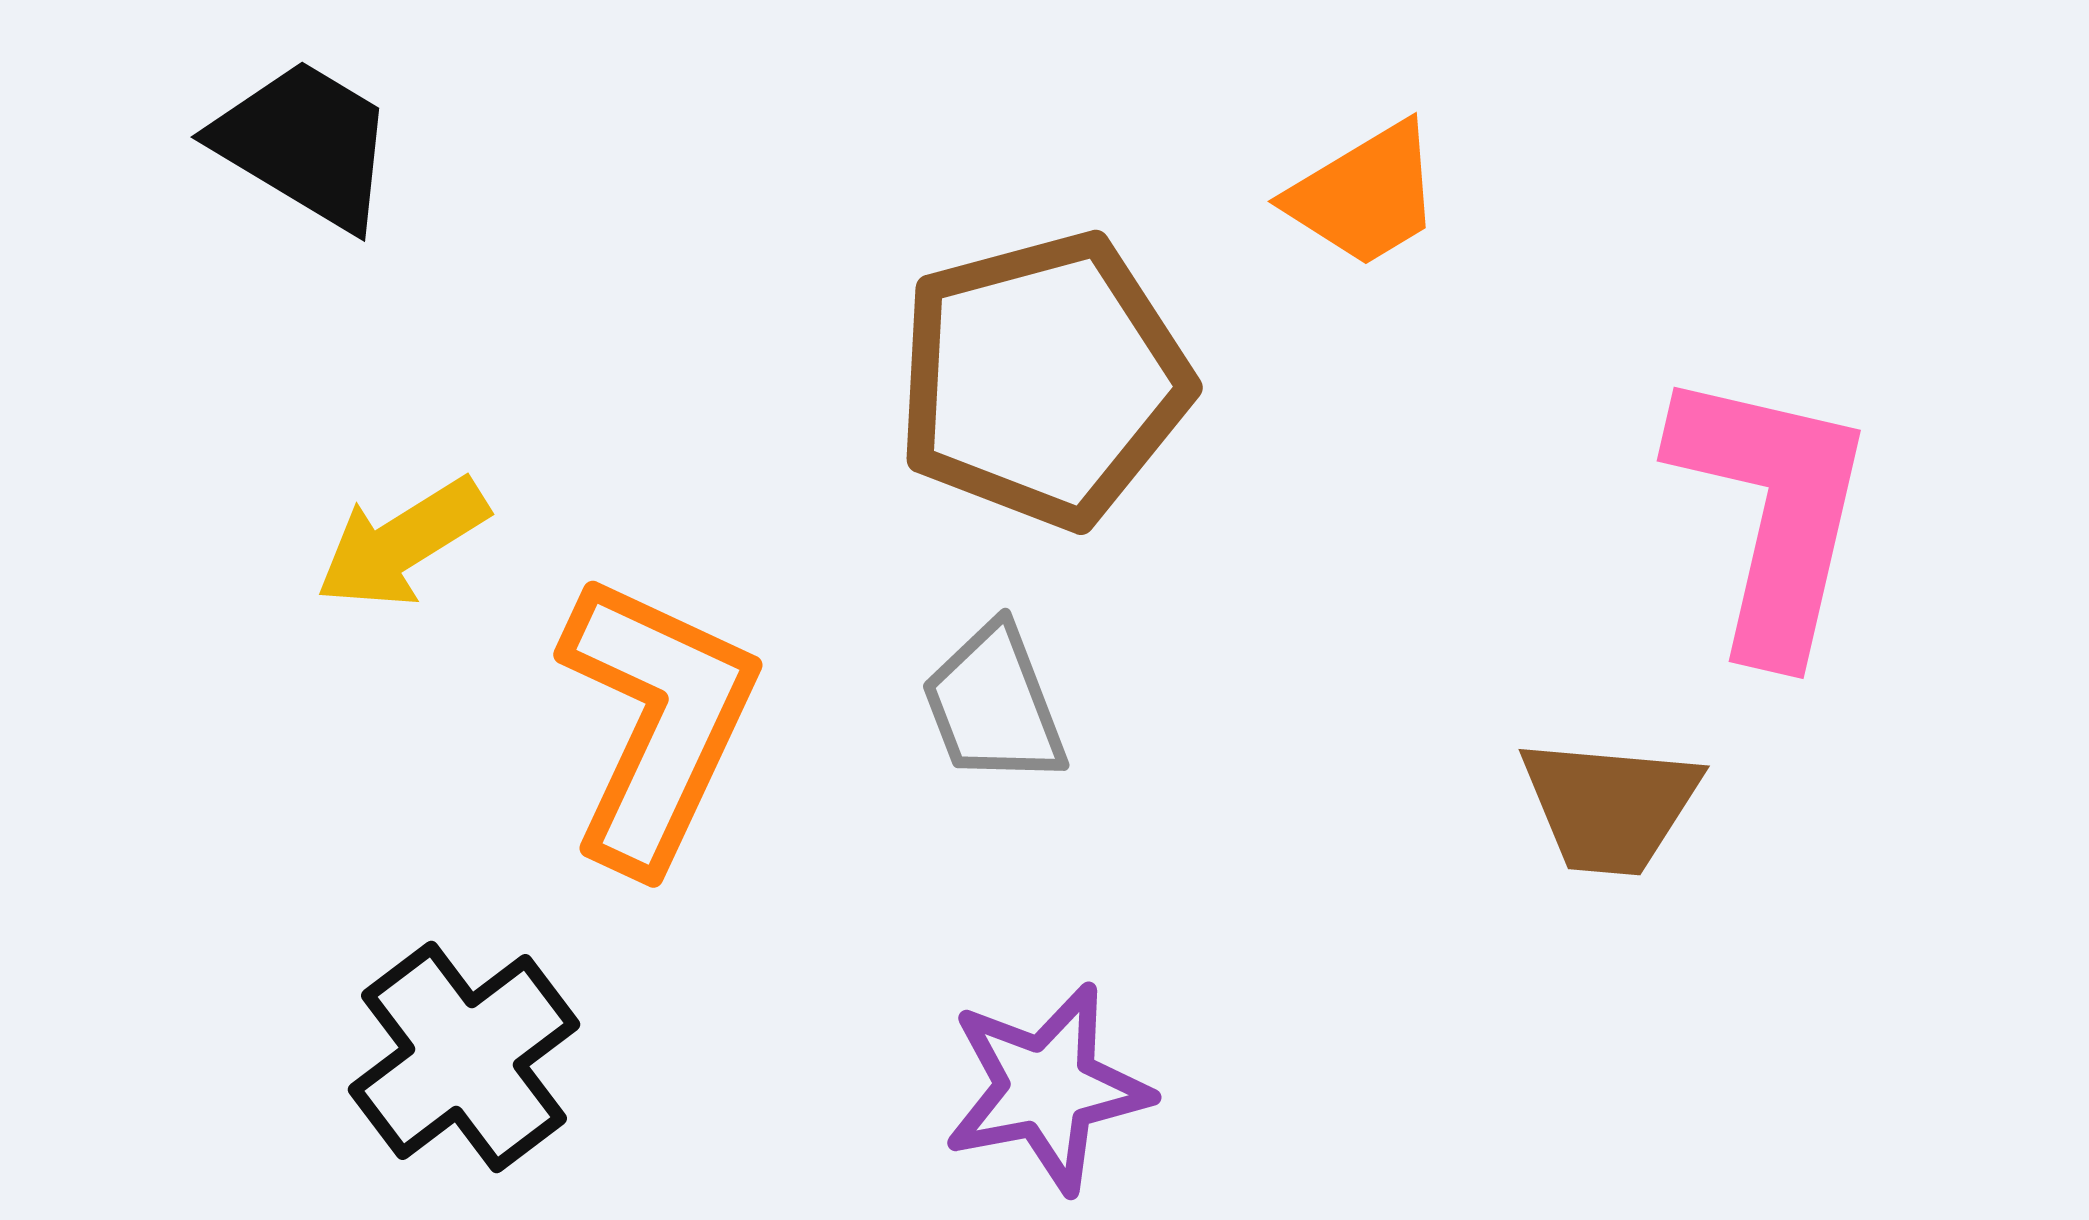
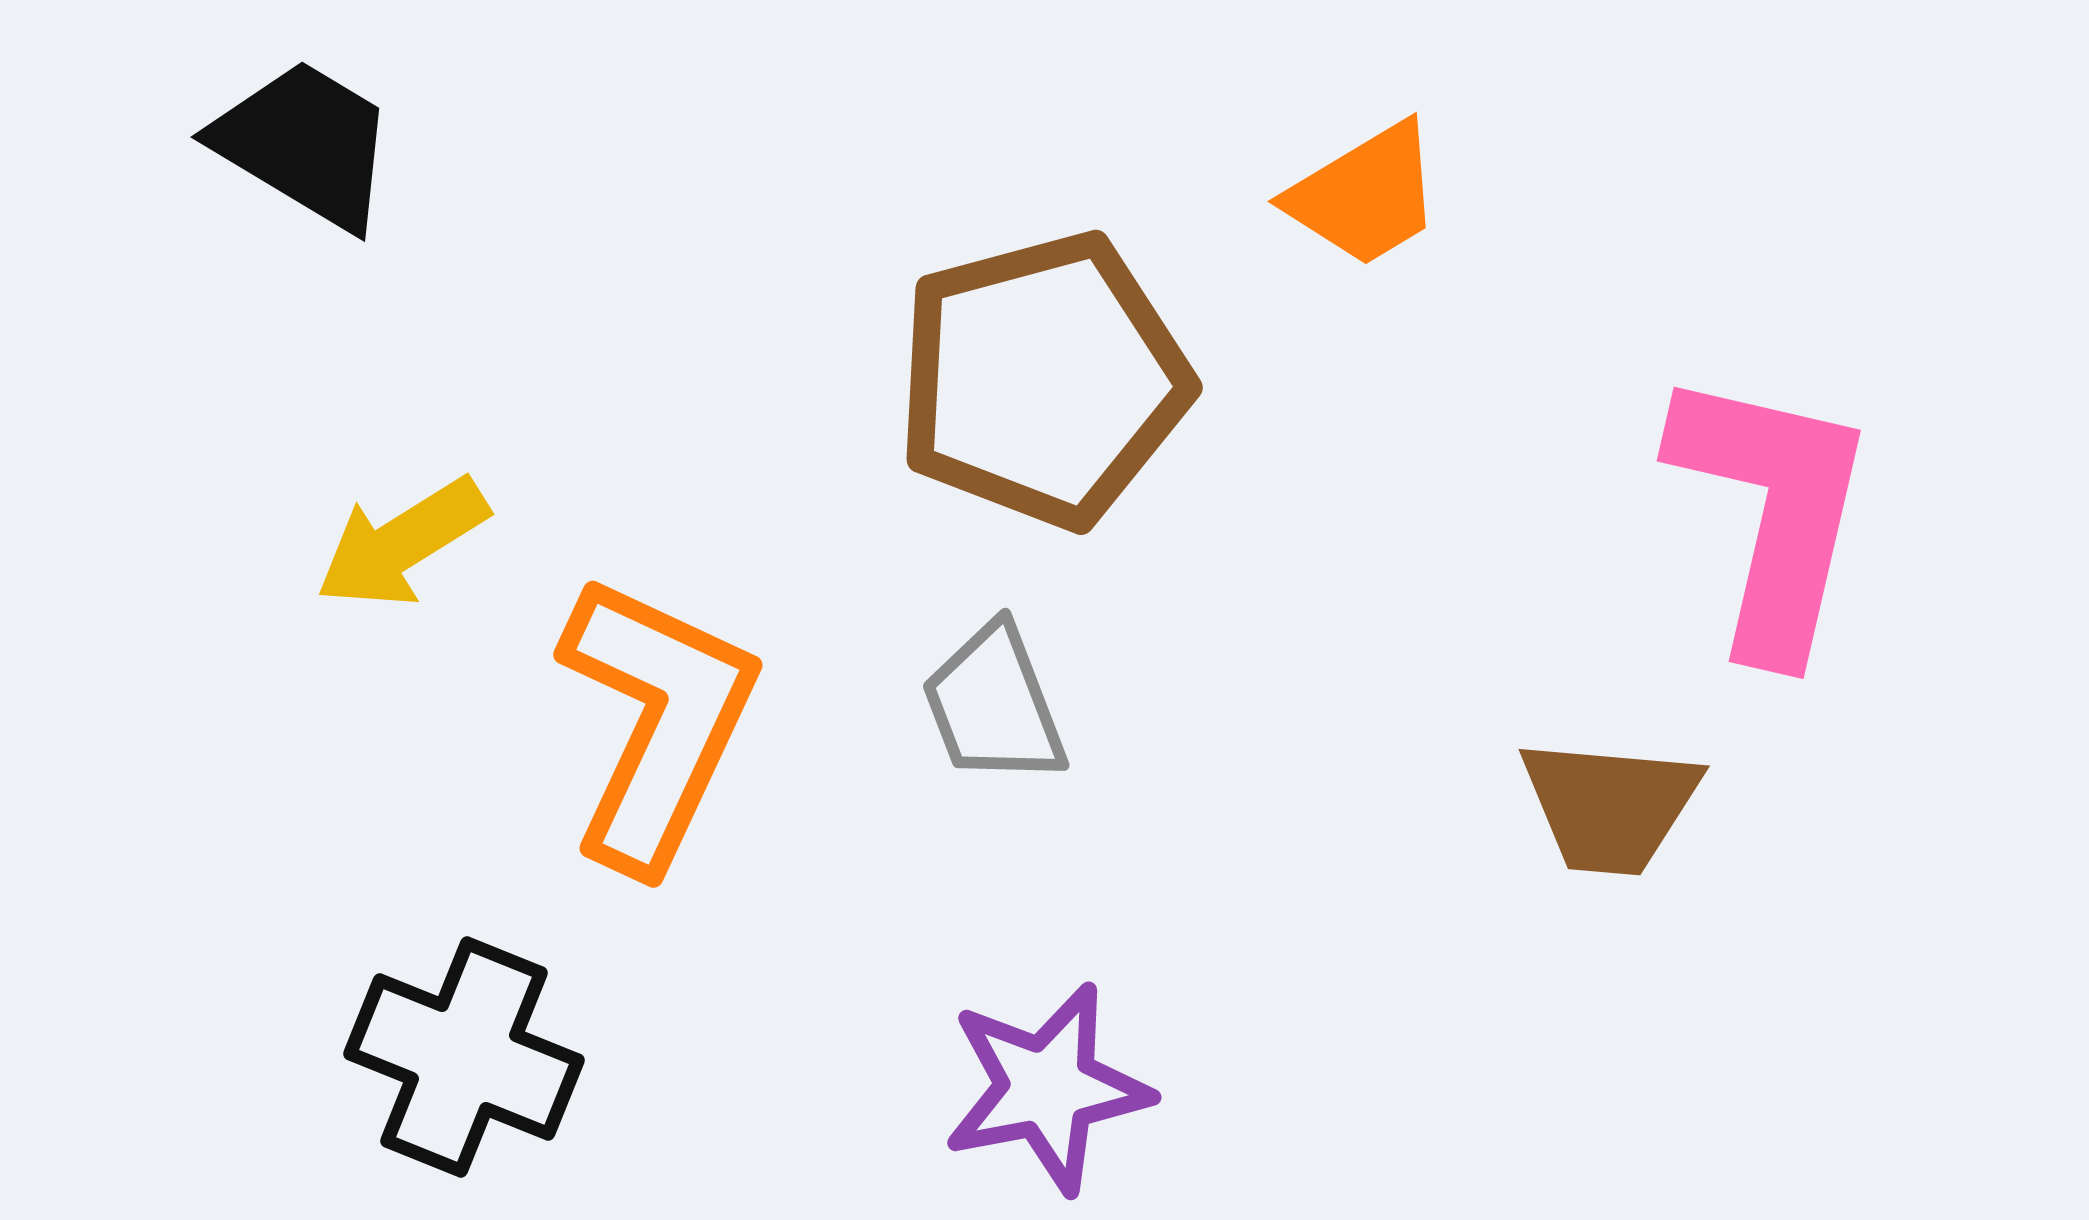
black cross: rotated 31 degrees counterclockwise
